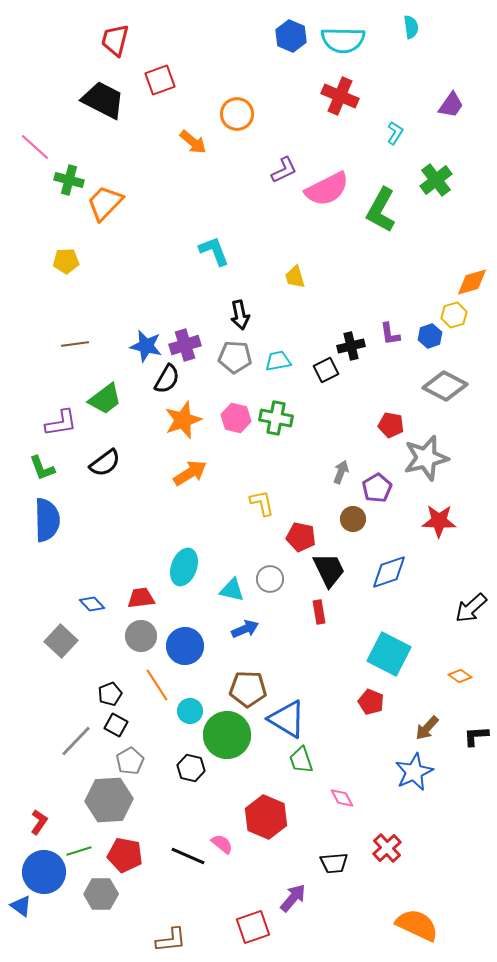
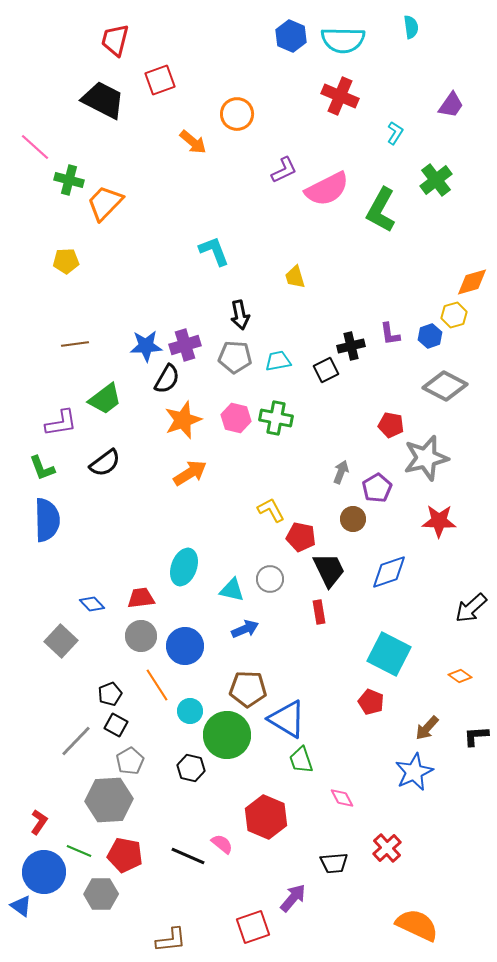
blue star at (146, 346): rotated 16 degrees counterclockwise
yellow L-shape at (262, 503): moved 9 px right, 7 px down; rotated 16 degrees counterclockwise
green line at (79, 851): rotated 40 degrees clockwise
